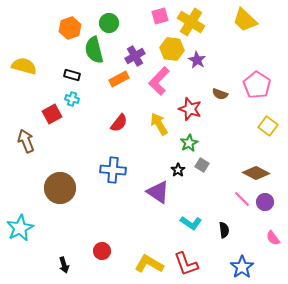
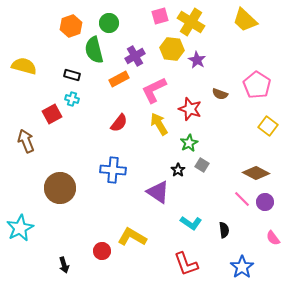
orange hexagon: moved 1 px right, 2 px up
pink L-shape: moved 5 px left, 9 px down; rotated 20 degrees clockwise
yellow L-shape: moved 17 px left, 27 px up
